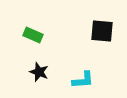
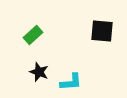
green rectangle: rotated 66 degrees counterclockwise
cyan L-shape: moved 12 px left, 2 px down
